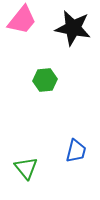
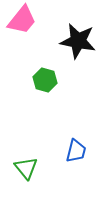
black star: moved 5 px right, 13 px down
green hexagon: rotated 20 degrees clockwise
